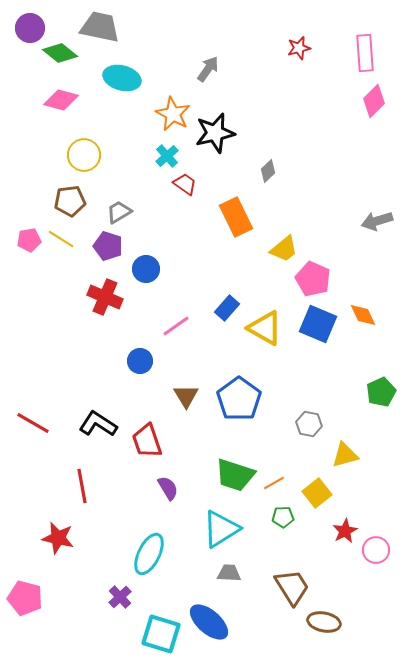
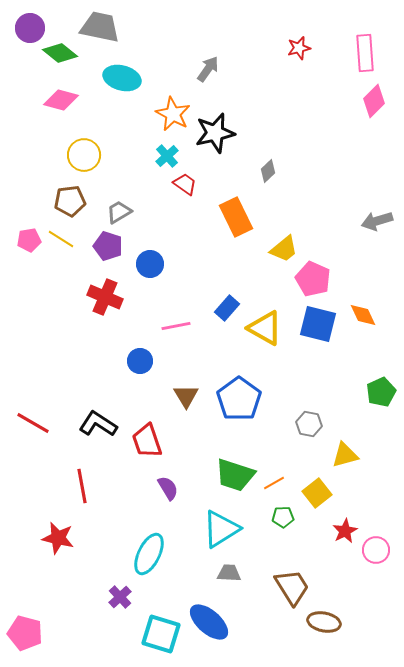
blue circle at (146, 269): moved 4 px right, 5 px up
blue square at (318, 324): rotated 9 degrees counterclockwise
pink line at (176, 326): rotated 24 degrees clockwise
pink pentagon at (25, 598): moved 35 px down
